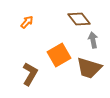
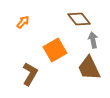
orange arrow: moved 4 px left
orange square: moved 4 px left, 5 px up
brown trapezoid: rotated 48 degrees clockwise
